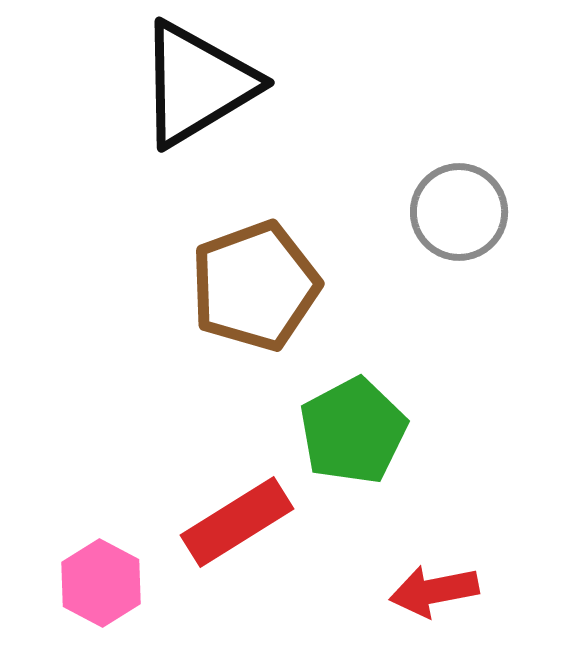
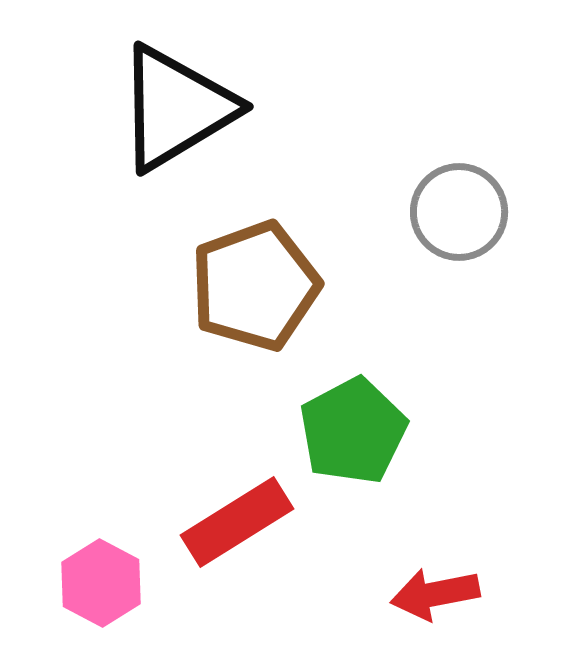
black triangle: moved 21 px left, 24 px down
red arrow: moved 1 px right, 3 px down
